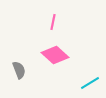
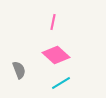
pink diamond: moved 1 px right
cyan line: moved 29 px left
